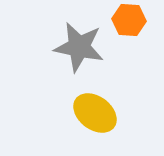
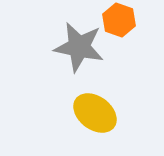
orange hexagon: moved 10 px left; rotated 16 degrees clockwise
